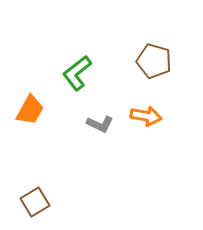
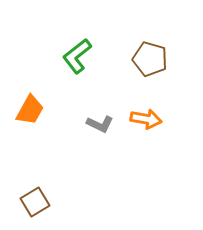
brown pentagon: moved 4 px left, 2 px up
green L-shape: moved 17 px up
orange arrow: moved 3 px down
